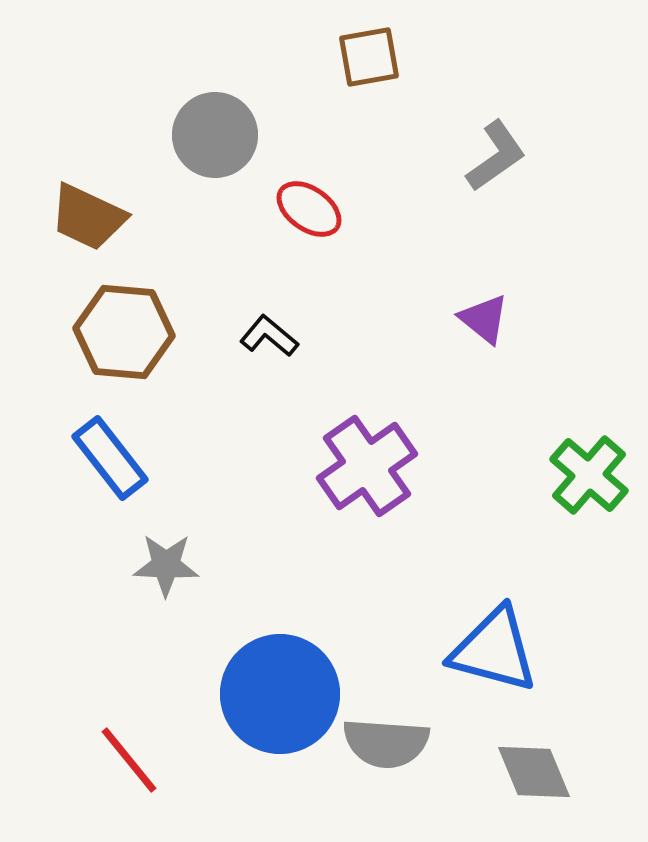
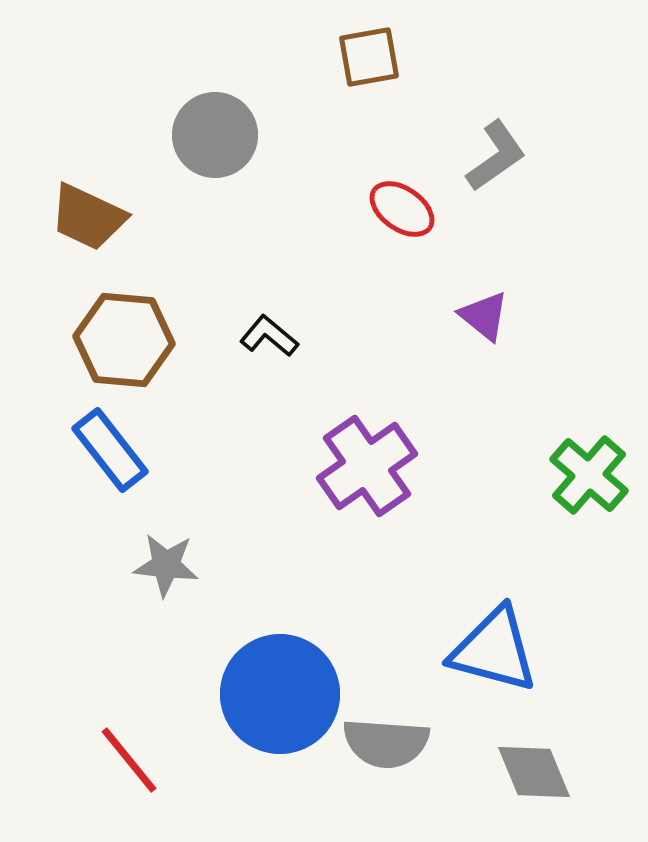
red ellipse: moved 93 px right
purple triangle: moved 3 px up
brown hexagon: moved 8 px down
blue rectangle: moved 8 px up
gray star: rotated 4 degrees clockwise
